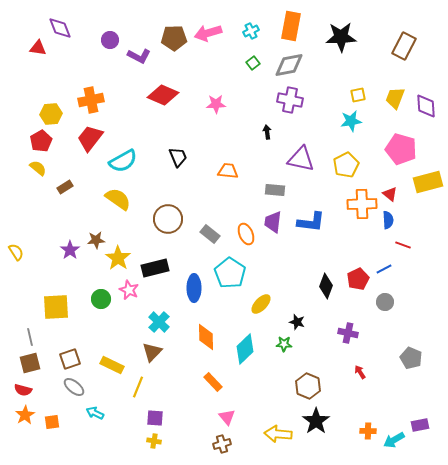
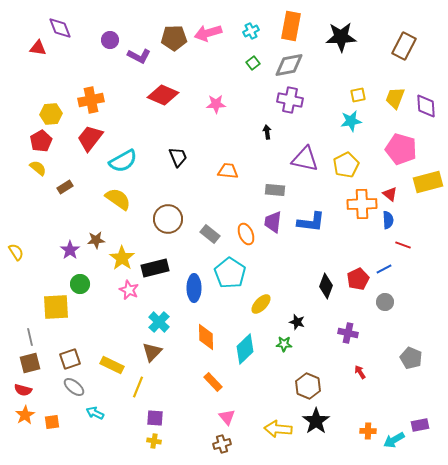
purple triangle at (301, 159): moved 4 px right
yellow star at (118, 258): moved 4 px right
green circle at (101, 299): moved 21 px left, 15 px up
yellow arrow at (278, 434): moved 5 px up
